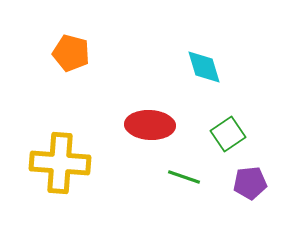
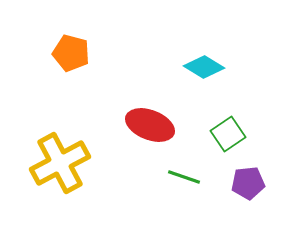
cyan diamond: rotated 42 degrees counterclockwise
red ellipse: rotated 18 degrees clockwise
yellow cross: rotated 32 degrees counterclockwise
purple pentagon: moved 2 px left
